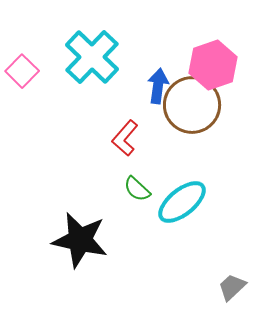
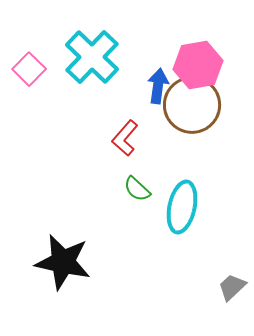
pink hexagon: moved 15 px left; rotated 9 degrees clockwise
pink square: moved 7 px right, 2 px up
cyan ellipse: moved 5 px down; rotated 39 degrees counterclockwise
black star: moved 17 px left, 22 px down
